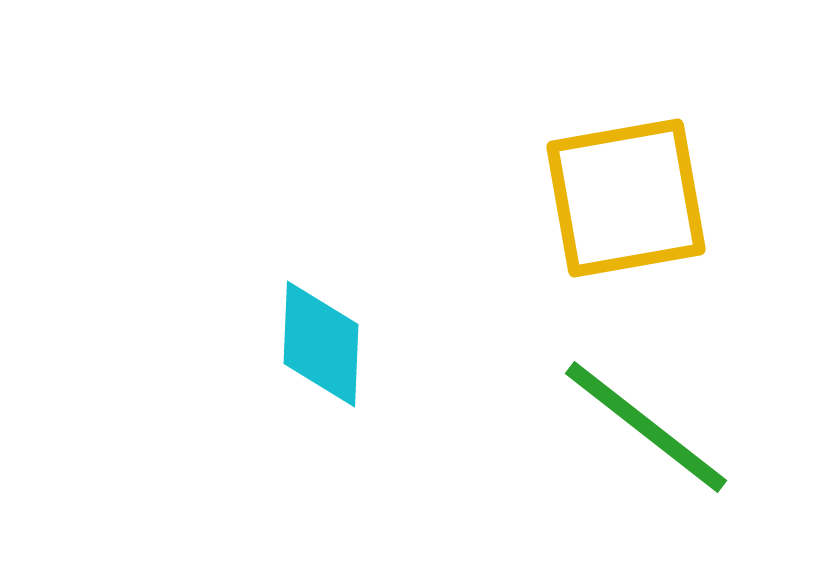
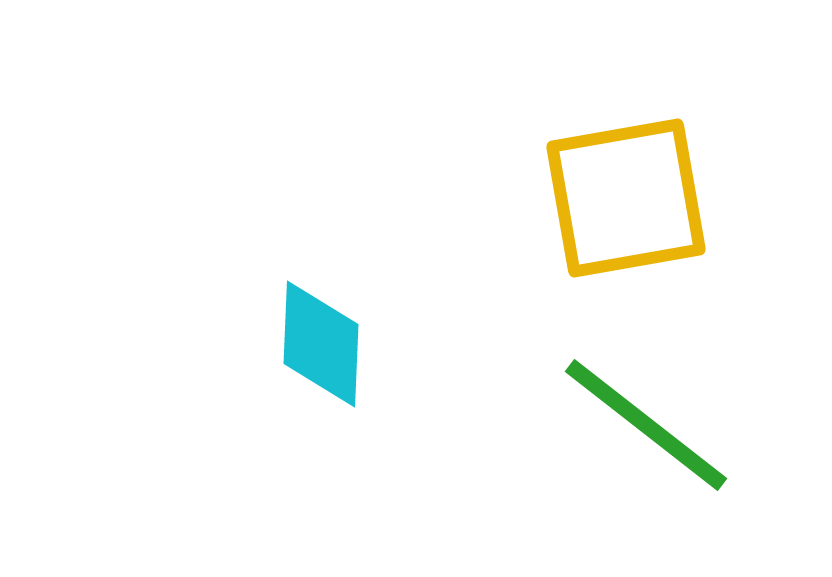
green line: moved 2 px up
